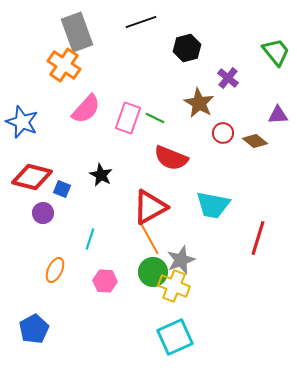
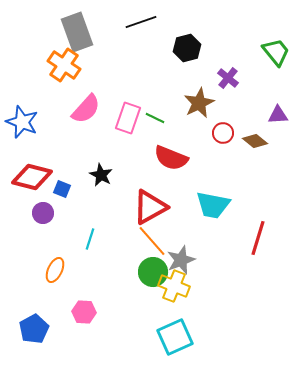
brown star: rotated 16 degrees clockwise
orange line: moved 3 px right, 3 px down; rotated 12 degrees counterclockwise
pink hexagon: moved 21 px left, 31 px down
